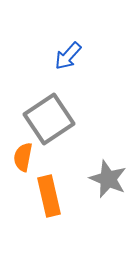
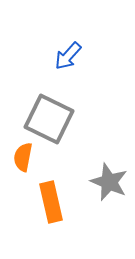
gray square: rotated 30 degrees counterclockwise
gray star: moved 1 px right, 3 px down
orange rectangle: moved 2 px right, 6 px down
